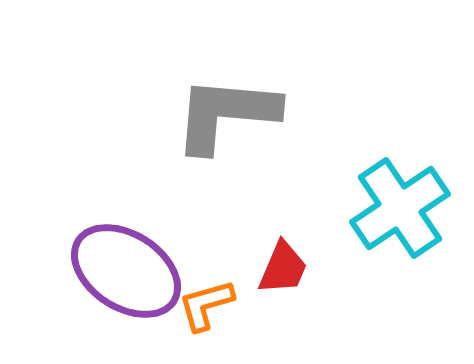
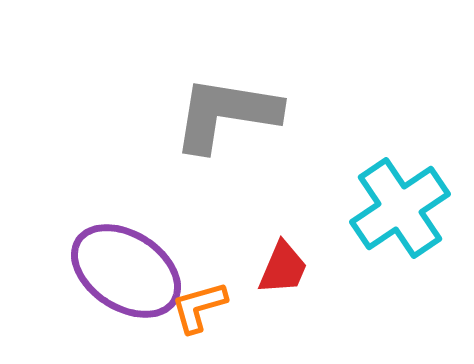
gray L-shape: rotated 4 degrees clockwise
orange L-shape: moved 7 px left, 2 px down
